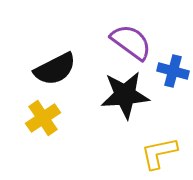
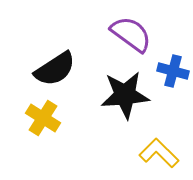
purple semicircle: moved 8 px up
black semicircle: rotated 6 degrees counterclockwise
yellow cross: rotated 24 degrees counterclockwise
yellow L-shape: rotated 57 degrees clockwise
